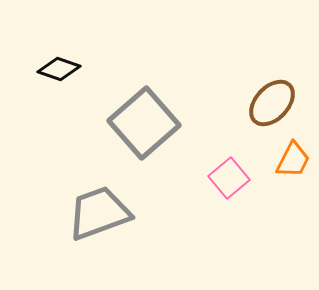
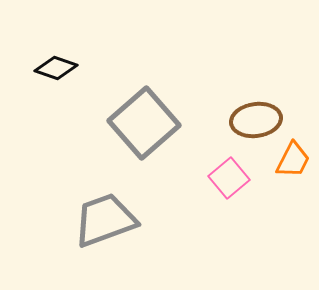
black diamond: moved 3 px left, 1 px up
brown ellipse: moved 16 px left, 17 px down; rotated 39 degrees clockwise
gray trapezoid: moved 6 px right, 7 px down
